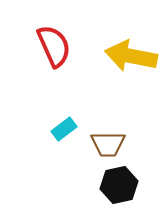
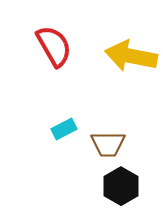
red semicircle: rotated 6 degrees counterclockwise
cyan rectangle: rotated 10 degrees clockwise
black hexagon: moved 2 px right, 1 px down; rotated 18 degrees counterclockwise
